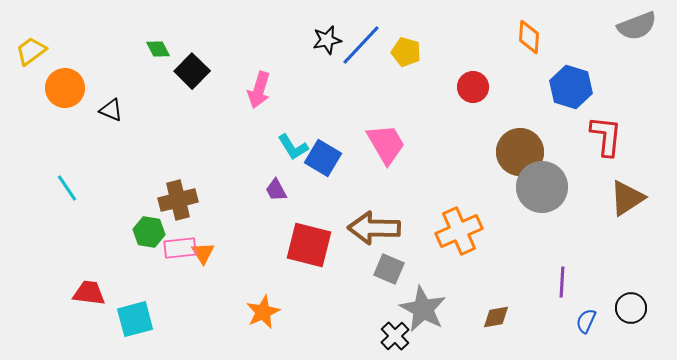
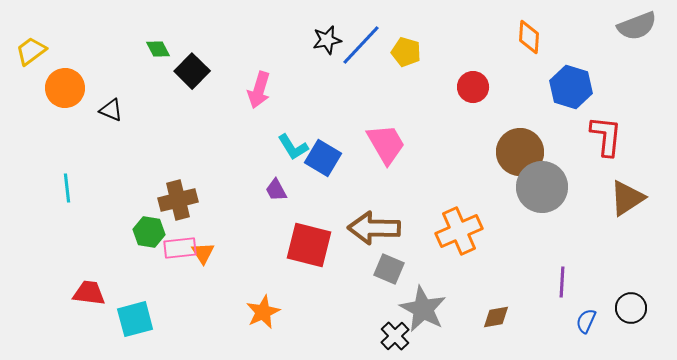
cyan line: rotated 28 degrees clockwise
